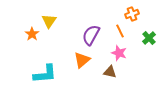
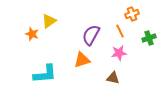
yellow triangle: rotated 21 degrees clockwise
orange star: rotated 16 degrees counterclockwise
green cross: rotated 24 degrees clockwise
pink star: rotated 28 degrees counterclockwise
orange triangle: rotated 24 degrees clockwise
brown triangle: moved 3 px right, 6 px down
